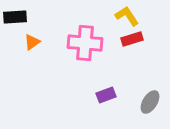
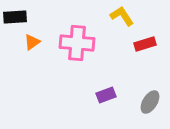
yellow L-shape: moved 5 px left
red rectangle: moved 13 px right, 5 px down
pink cross: moved 8 px left
